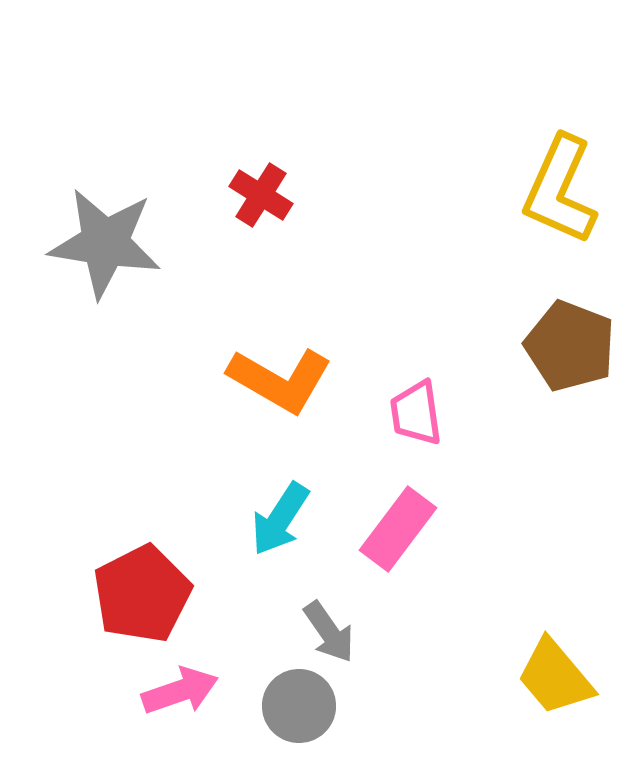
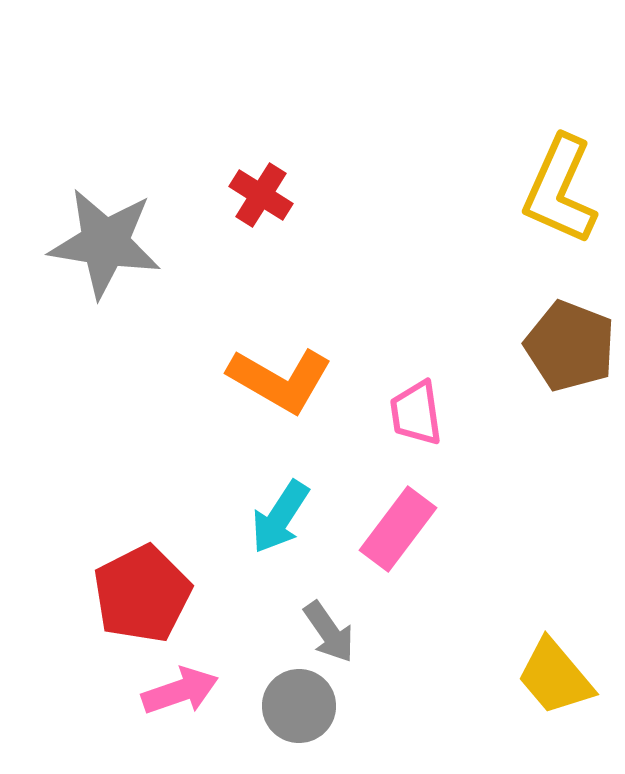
cyan arrow: moved 2 px up
